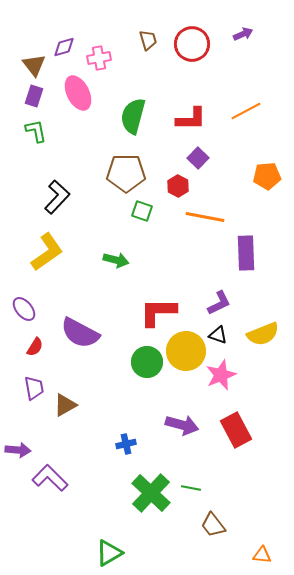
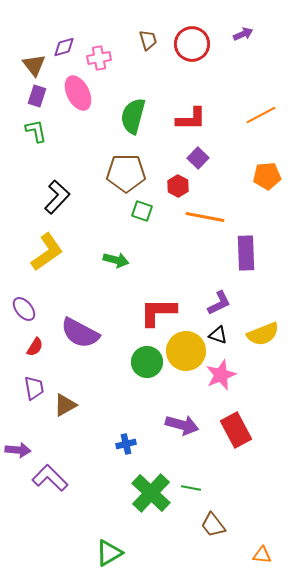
purple rectangle at (34, 96): moved 3 px right
orange line at (246, 111): moved 15 px right, 4 px down
